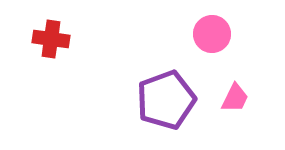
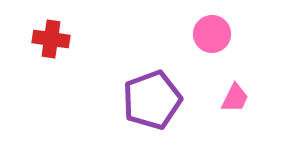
purple pentagon: moved 14 px left
